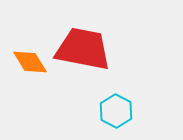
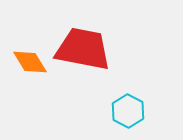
cyan hexagon: moved 12 px right
